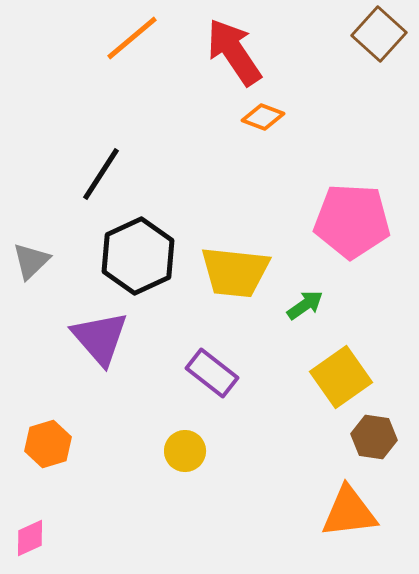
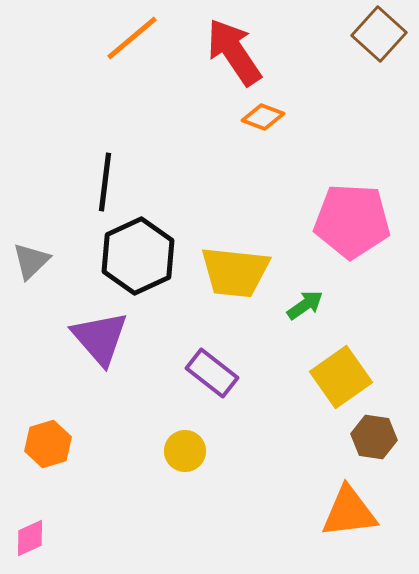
black line: moved 4 px right, 8 px down; rotated 26 degrees counterclockwise
